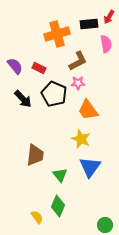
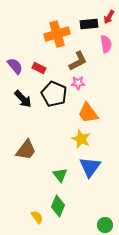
orange trapezoid: moved 3 px down
brown trapezoid: moved 9 px left, 5 px up; rotated 30 degrees clockwise
